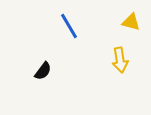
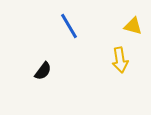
yellow triangle: moved 2 px right, 4 px down
